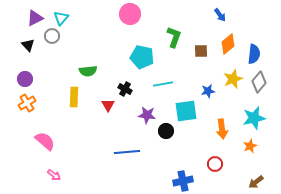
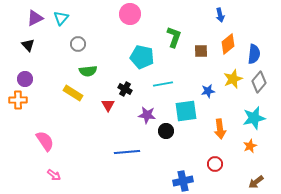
blue arrow: rotated 24 degrees clockwise
gray circle: moved 26 px right, 8 px down
yellow rectangle: moved 1 px left, 4 px up; rotated 60 degrees counterclockwise
orange cross: moved 9 px left, 3 px up; rotated 30 degrees clockwise
orange arrow: moved 2 px left
pink semicircle: rotated 15 degrees clockwise
